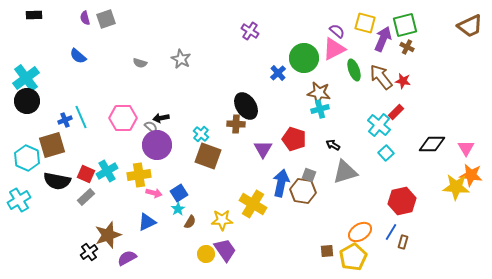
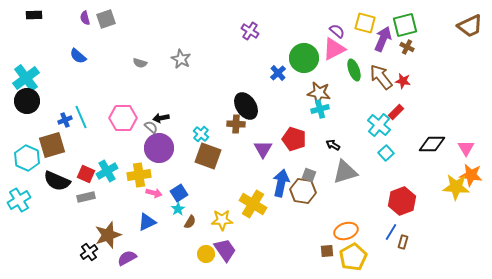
purple circle at (157, 145): moved 2 px right, 3 px down
black semicircle at (57, 181): rotated 12 degrees clockwise
gray rectangle at (86, 197): rotated 30 degrees clockwise
red hexagon at (402, 201): rotated 8 degrees counterclockwise
orange ellipse at (360, 232): moved 14 px left, 1 px up; rotated 15 degrees clockwise
